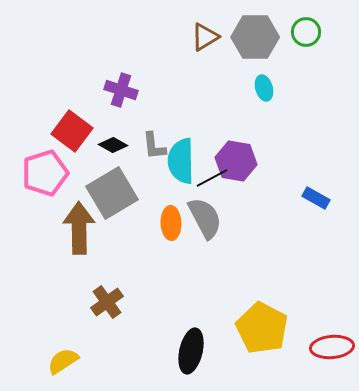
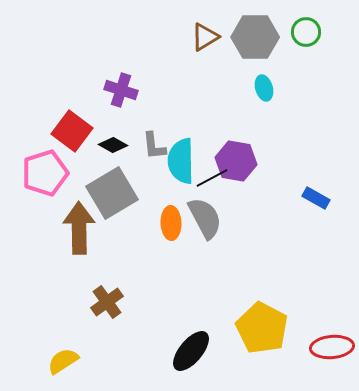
black ellipse: rotated 27 degrees clockwise
